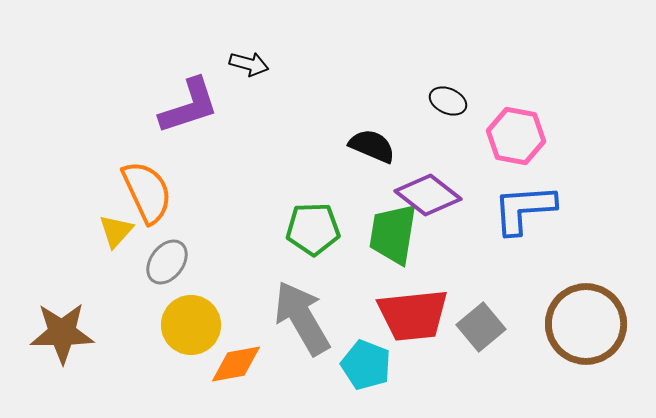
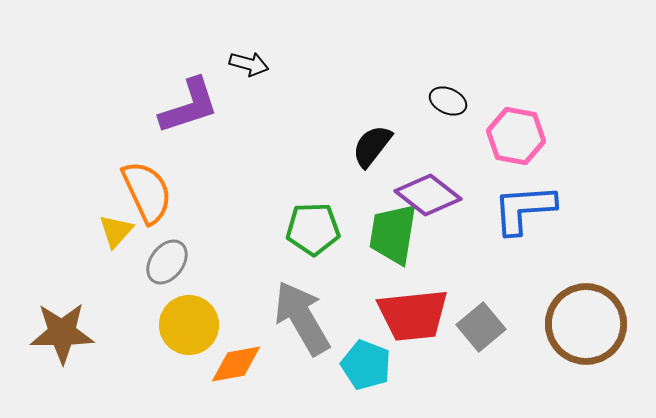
black semicircle: rotated 75 degrees counterclockwise
yellow circle: moved 2 px left
